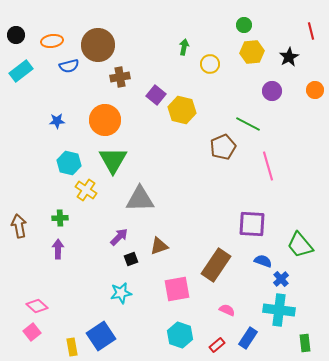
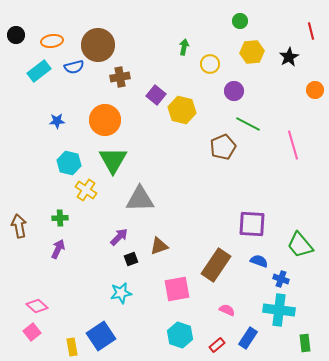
green circle at (244, 25): moved 4 px left, 4 px up
blue semicircle at (69, 66): moved 5 px right, 1 px down
cyan rectangle at (21, 71): moved 18 px right
purple circle at (272, 91): moved 38 px left
pink line at (268, 166): moved 25 px right, 21 px up
purple arrow at (58, 249): rotated 24 degrees clockwise
blue semicircle at (263, 261): moved 4 px left
blue cross at (281, 279): rotated 28 degrees counterclockwise
